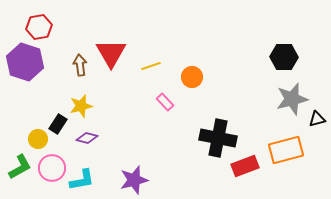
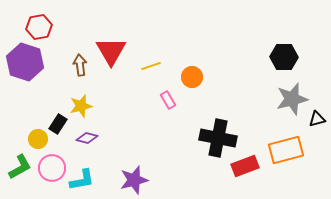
red triangle: moved 2 px up
pink rectangle: moved 3 px right, 2 px up; rotated 12 degrees clockwise
